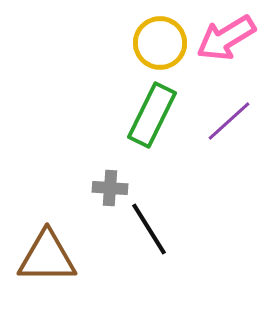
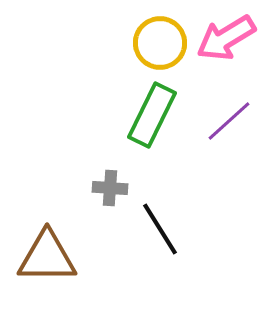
black line: moved 11 px right
